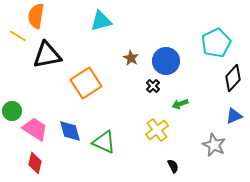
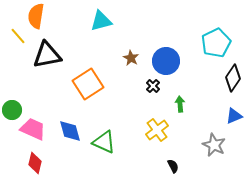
yellow line: rotated 18 degrees clockwise
black diamond: rotated 8 degrees counterclockwise
orange square: moved 2 px right, 1 px down
green arrow: rotated 105 degrees clockwise
green circle: moved 1 px up
pink trapezoid: moved 2 px left; rotated 8 degrees counterclockwise
